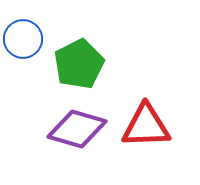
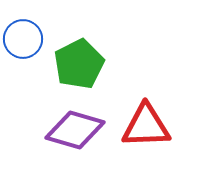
purple diamond: moved 2 px left, 1 px down
